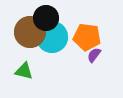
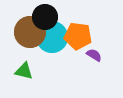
black circle: moved 1 px left, 1 px up
orange pentagon: moved 9 px left, 1 px up
purple semicircle: rotated 84 degrees clockwise
